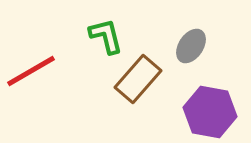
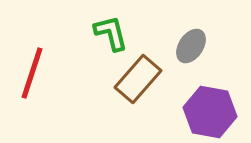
green L-shape: moved 5 px right, 3 px up
red line: moved 1 px right, 2 px down; rotated 42 degrees counterclockwise
